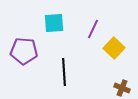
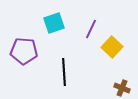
cyan square: rotated 15 degrees counterclockwise
purple line: moved 2 px left
yellow square: moved 2 px left, 1 px up
